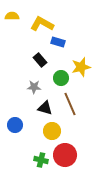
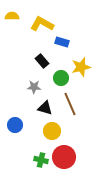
blue rectangle: moved 4 px right
black rectangle: moved 2 px right, 1 px down
red circle: moved 1 px left, 2 px down
